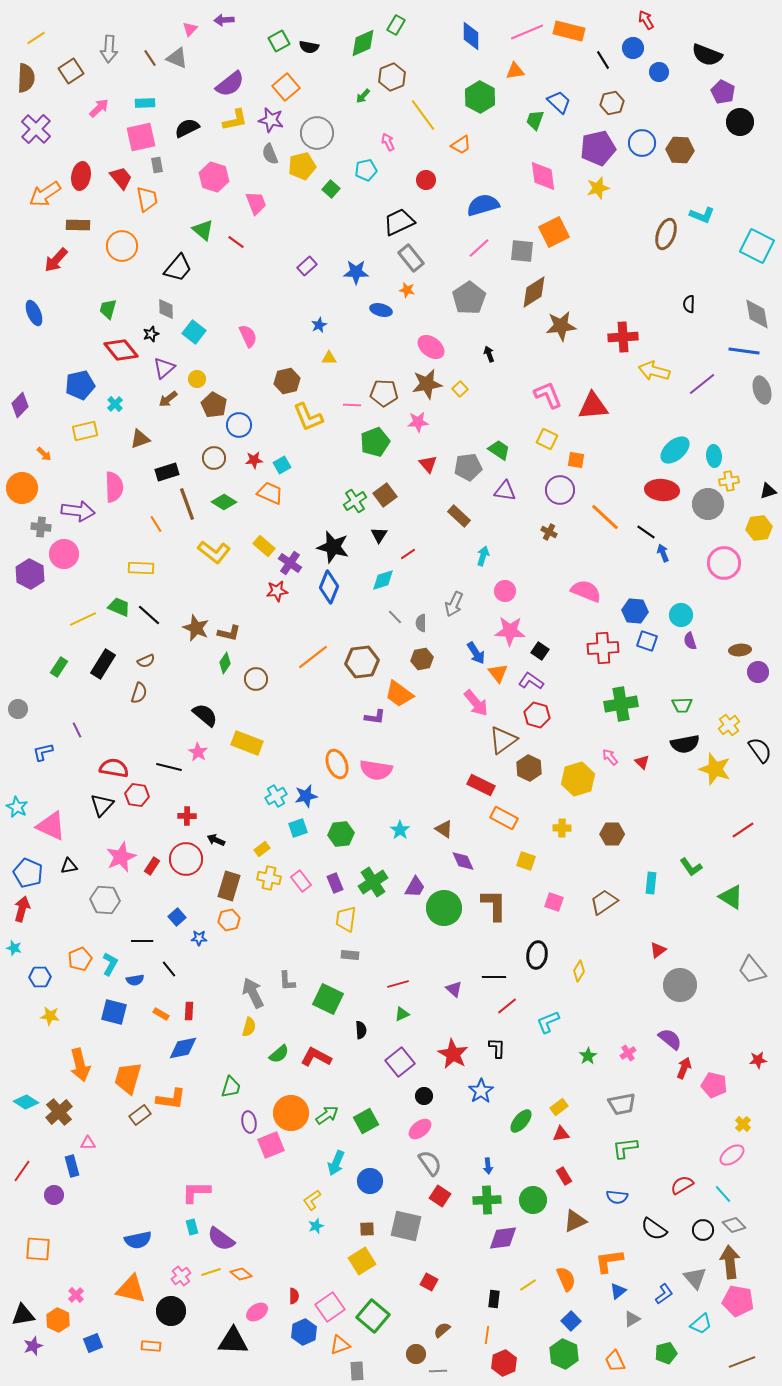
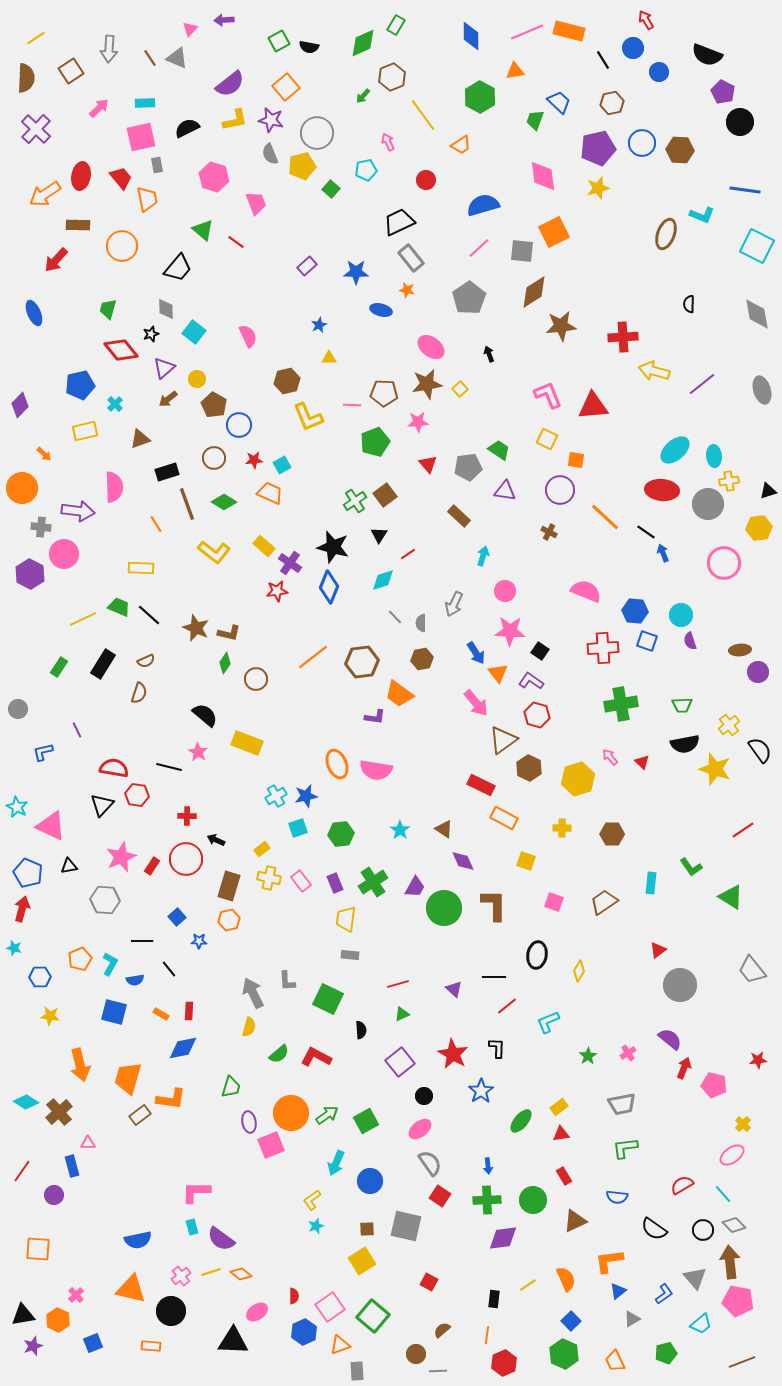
blue line at (744, 351): moved 1 px right, 161 px up
blue star at (199, 938): moved 3 px down
